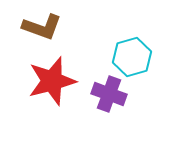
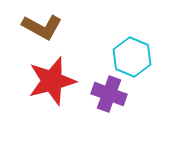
brown L-shape: rotated 9 degrees clockwise
cyan hexagon: rotated 21 degrees counterclockwise
